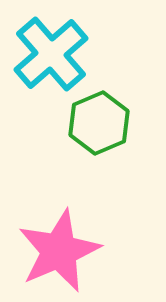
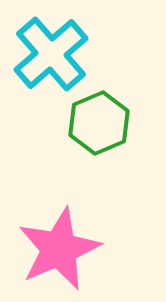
pink star: moved 2 px up
